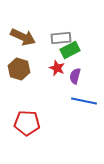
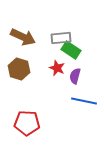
green rectangle: moved 1 px right; rotated 60 degrees clockwise
